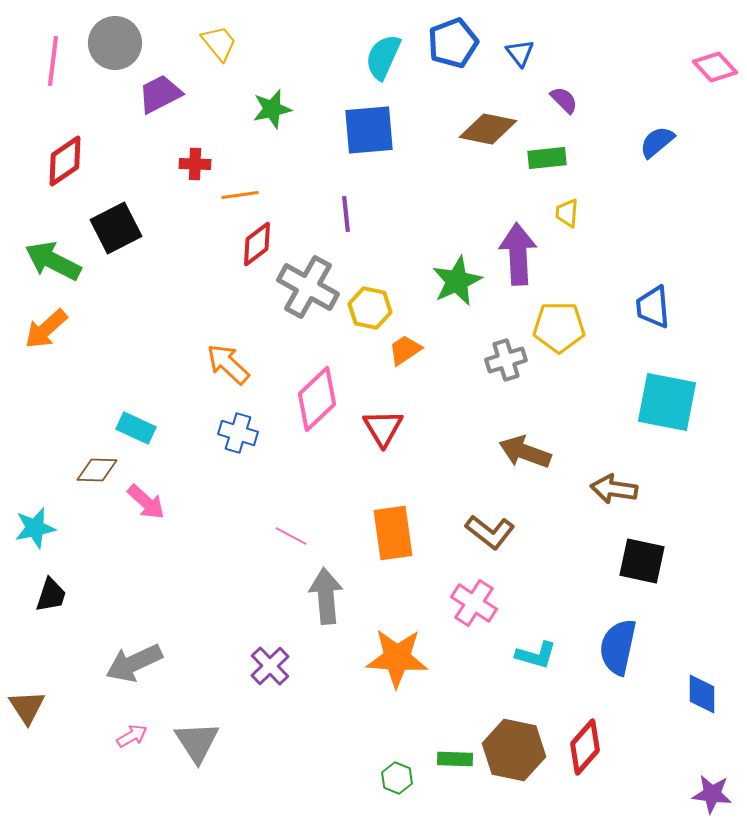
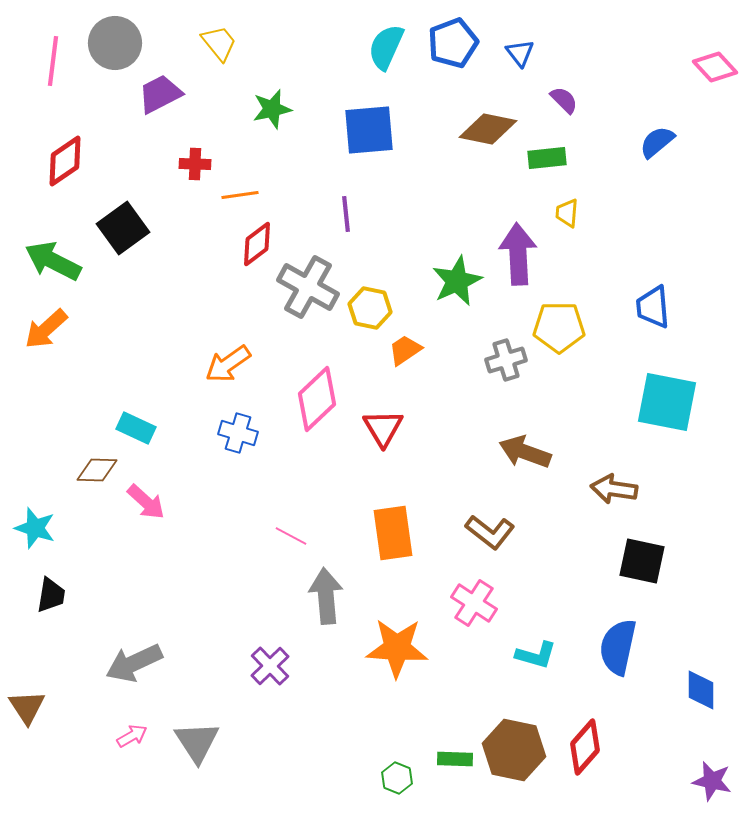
cyan semicircle at (383, 57): moved 3 px right, 10 px up
black square at (116, 228): moved 7 px right; rotated 9 degrees counterclockwise
orange arrow at (228, 364): rotated 78 degrees counterclockwise
cyan star at (35, 528): rotated 30 degrees clockwise
black trapezoid at (51, 595): rotated 9 degrees counterclockwise
orange star at (397, 658): moved 10 px up
blue diamond at (702, 694): moved 1 px left, 4 px up
purple star at (712, 794): moved 13 px up; rotated 6 degrees clockwise
